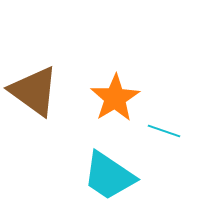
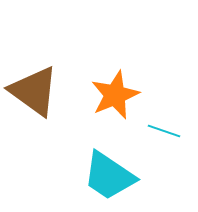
orange star: moved 3 px up; rotated 9 degrees clockwise
